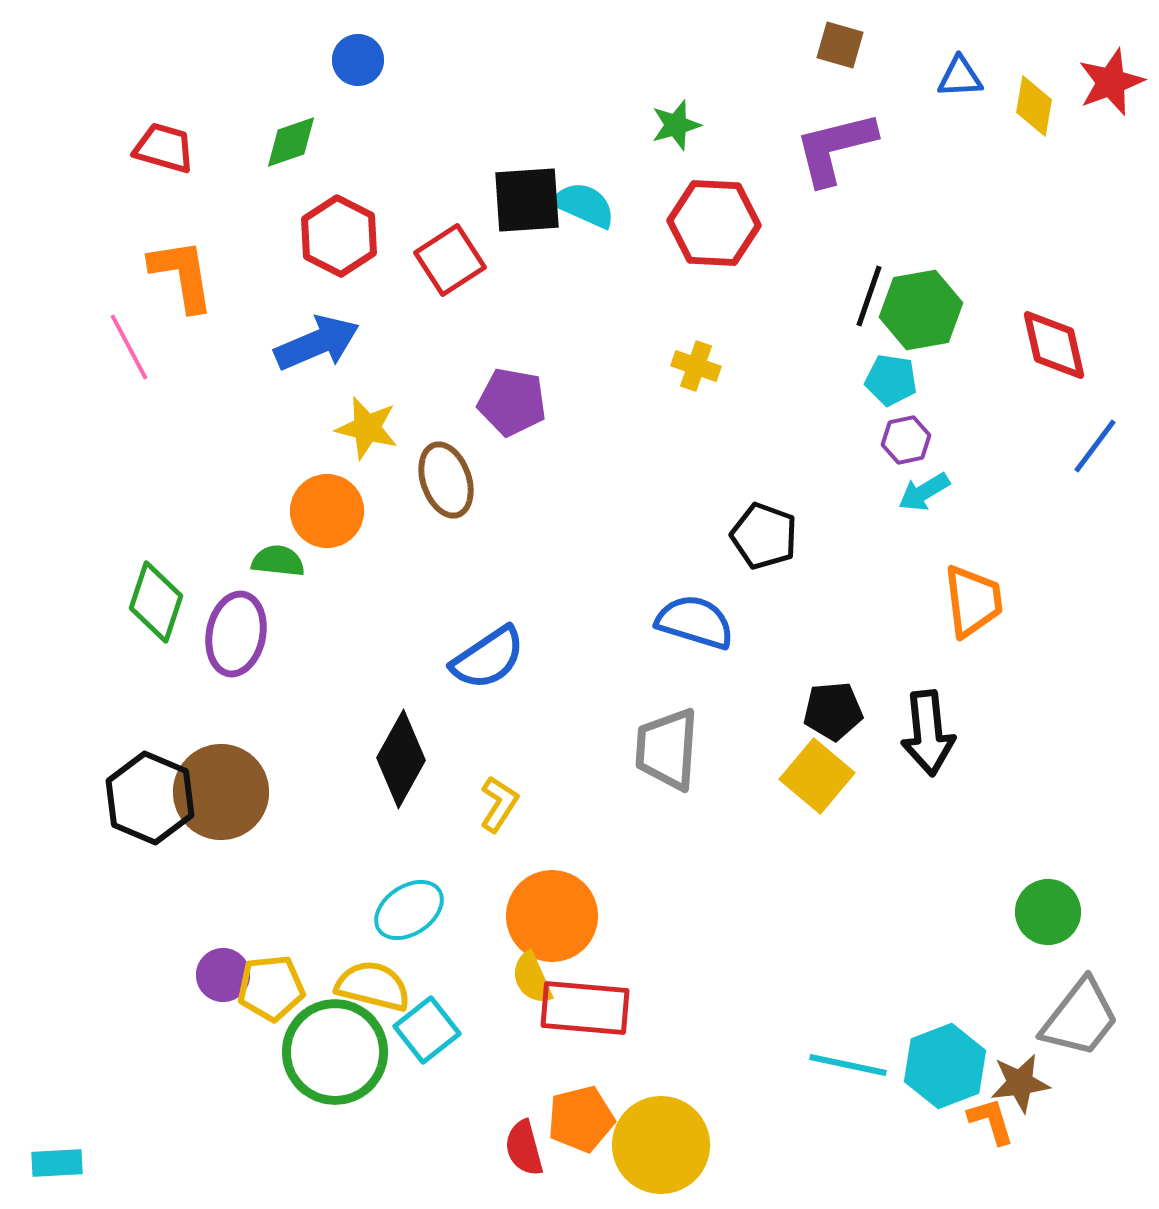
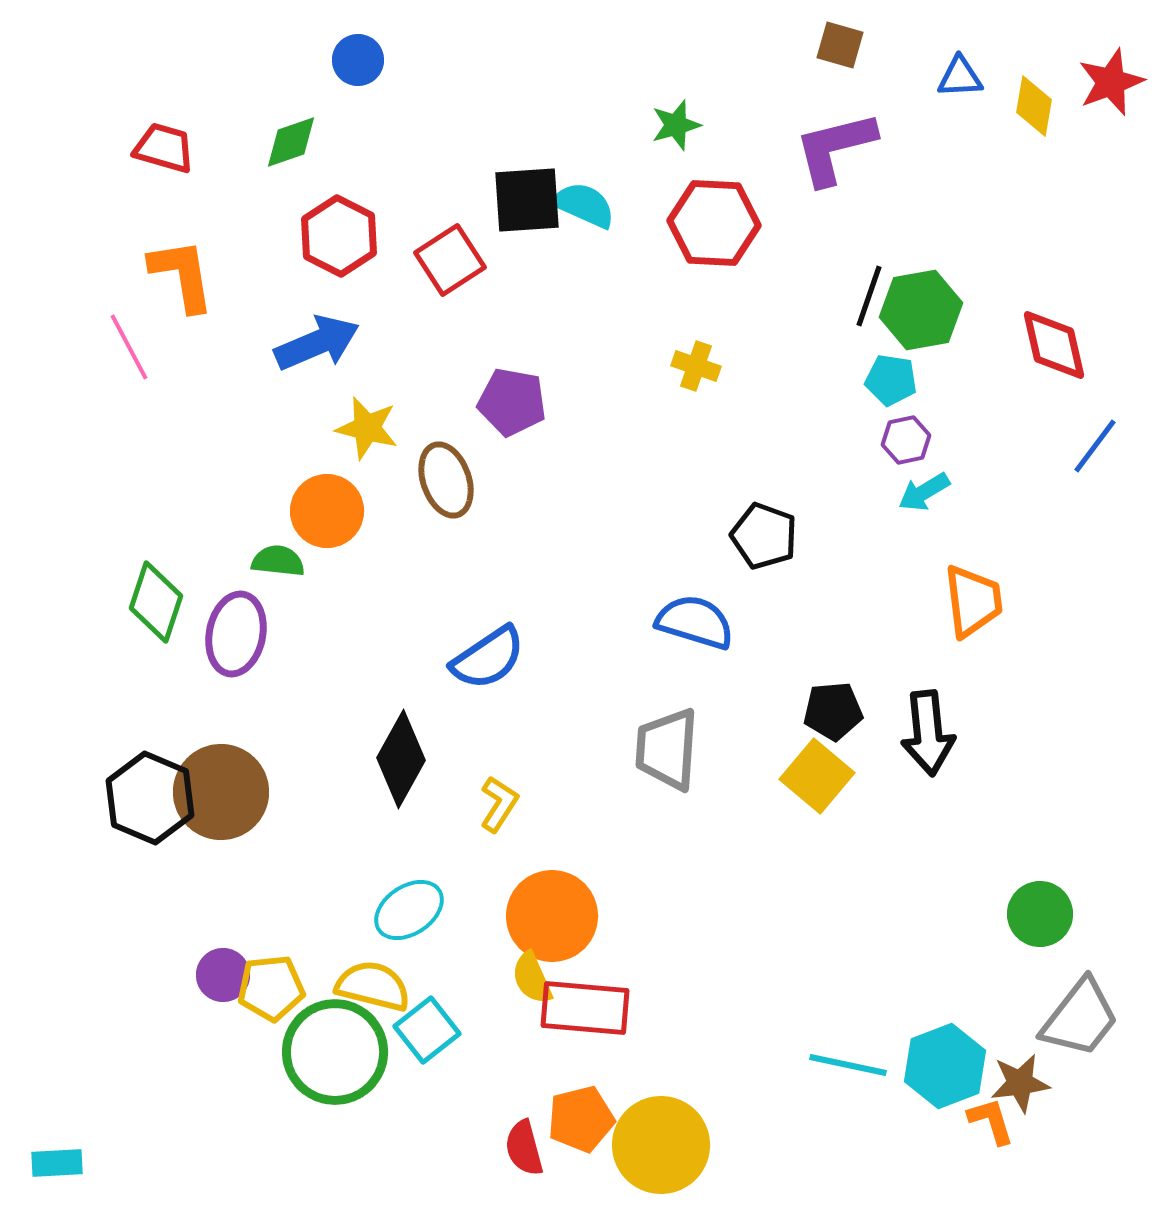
green circle at (1048, 912): moved 8 px left, 2 px down
